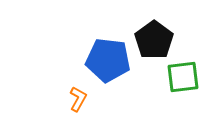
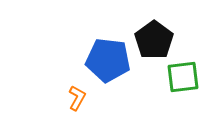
orange L-shape: moved 1 px left, 1 px up
